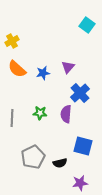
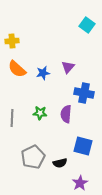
yellow cross: rotated 24 degrees clockwise
blue cross: moved 4 px right; rotated 36 degrees counterclockwise
purple star: rotated 21 degrees counterclockwise
